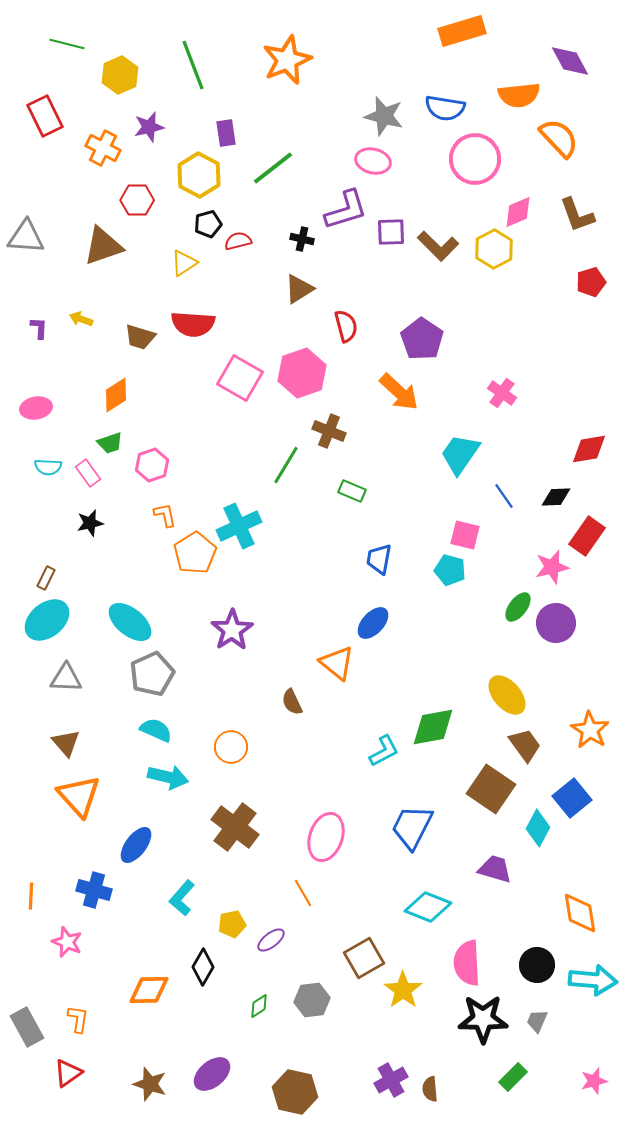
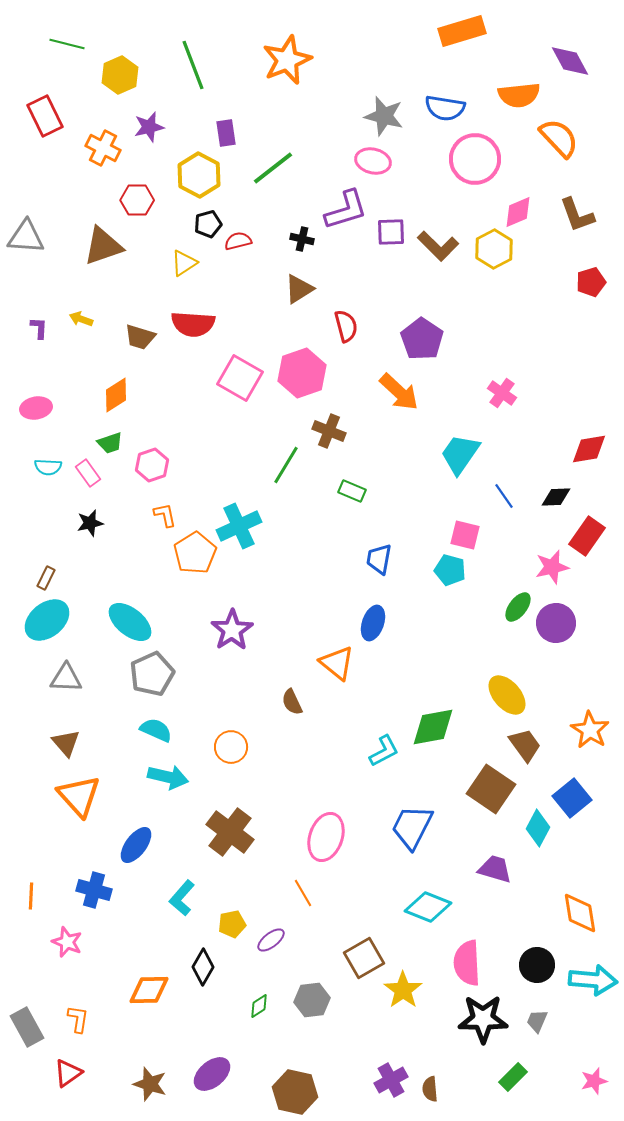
blue ellipse at (373, 623): rotated 24 degrees counterclockwise
brown cross at (235, 827): moved 5 px left, 5 px down
